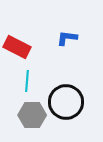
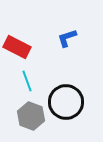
blue L-shape: rotated 25 degrees counterclockwise
cyan line: rotated 25 degrees counterclockwise
gray hexagon: moved 1 px left, 1 px down; rotated 20 degrees clockwise
